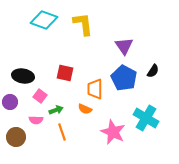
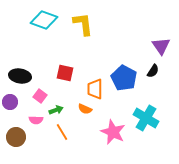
purple triangle: moved 37 px right
black ellipse: moved 3 px left
orange line: rotated 12 degrees counterclockwise
